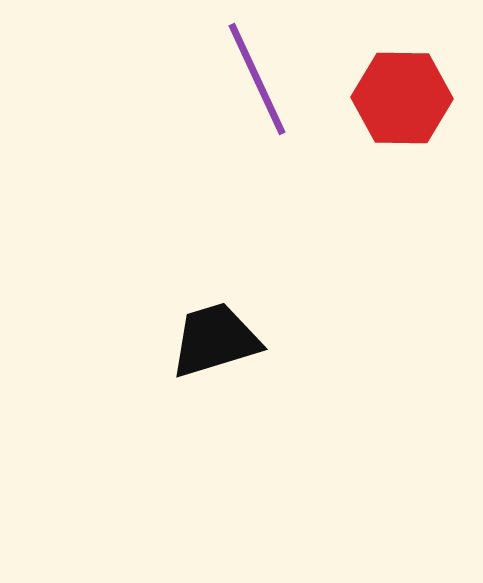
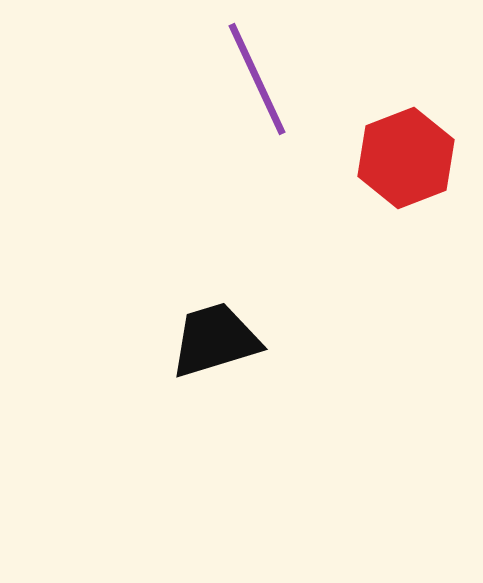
red hexagon: moved 4 px right, 60 px down; rotated 22 degrees counterclockwise
